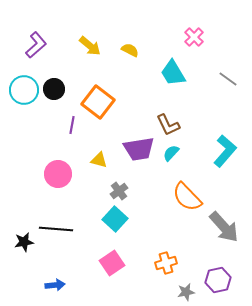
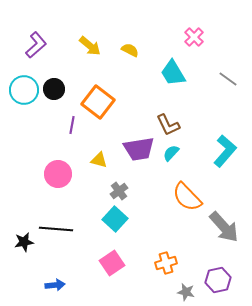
gray star: rotated 24 degrees clockwise
